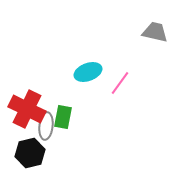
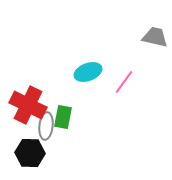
gray trapezoid: moved 5 px down
pink line: moved 4 px right, 1 px up
red cross: moved 1 px right, 4 px up
black hexagon: rotated 16 degrees clockwise
